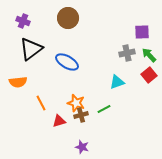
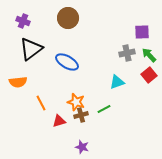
orange star: moved 1 px up
